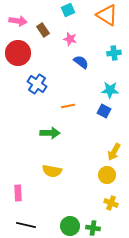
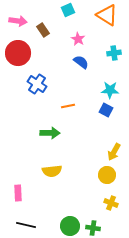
pink star: moved 8 px right; rotated 16 degrees clockwise
blue square: moved 2 px right, 1 px up
yellow semicircle: rotated 18 degrees counterclockwise
